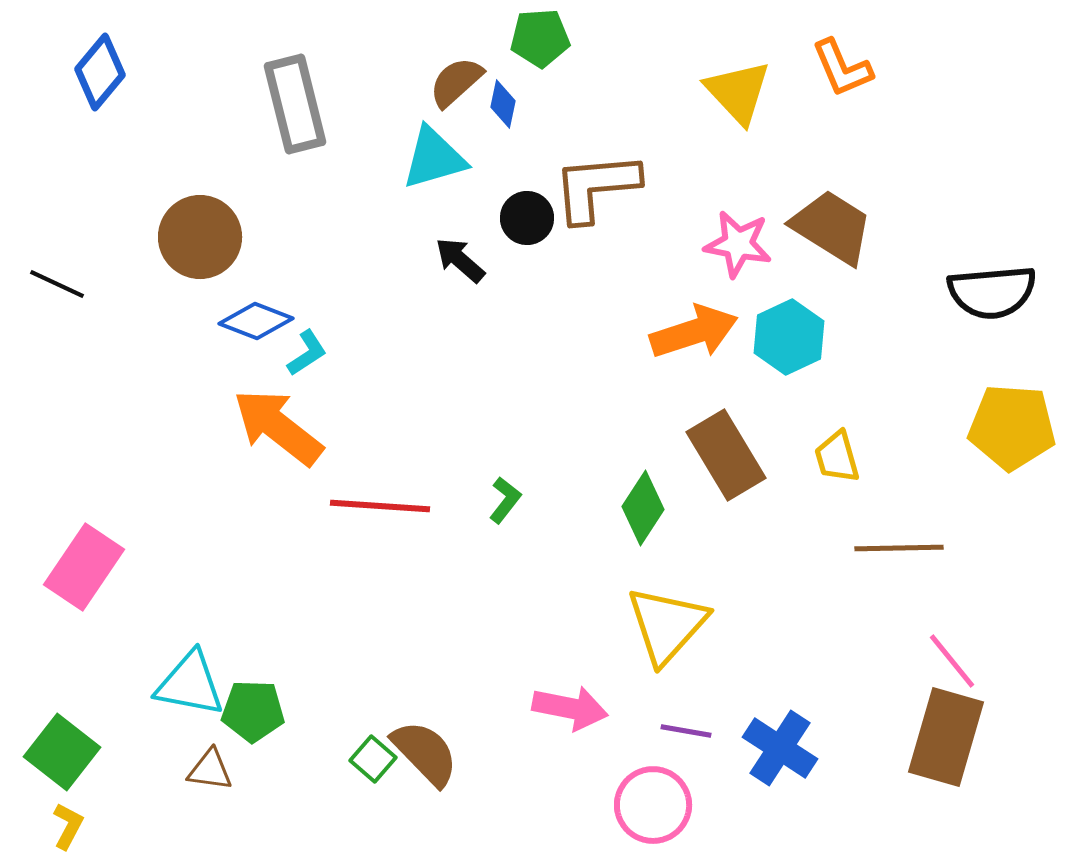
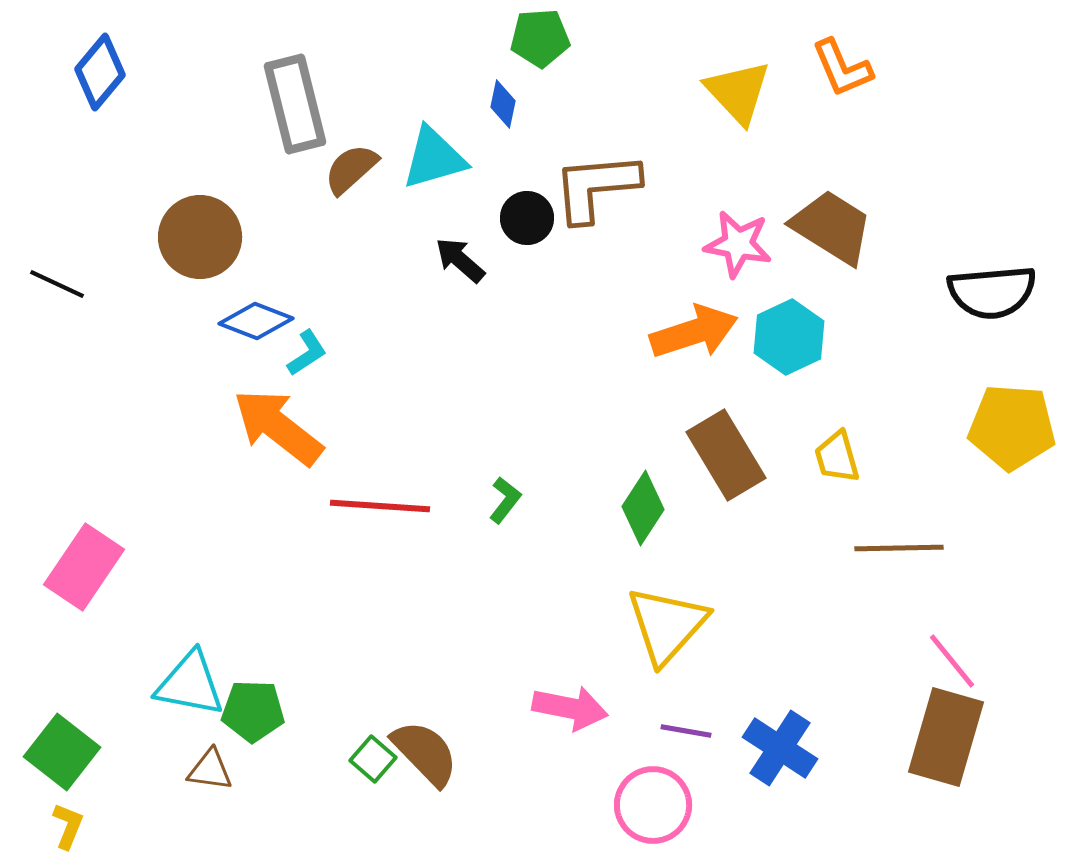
brown semicircle at (456, 82): moved 105 px left, 87 px down
yellow L-shape at (68, 826): rotated 6 degrees counterclockwise
